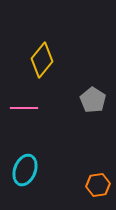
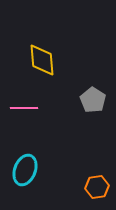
yellow diamond: rotated 44 degrees counterclockwise
orange hexagon: moved 1 px left, 2 px down
